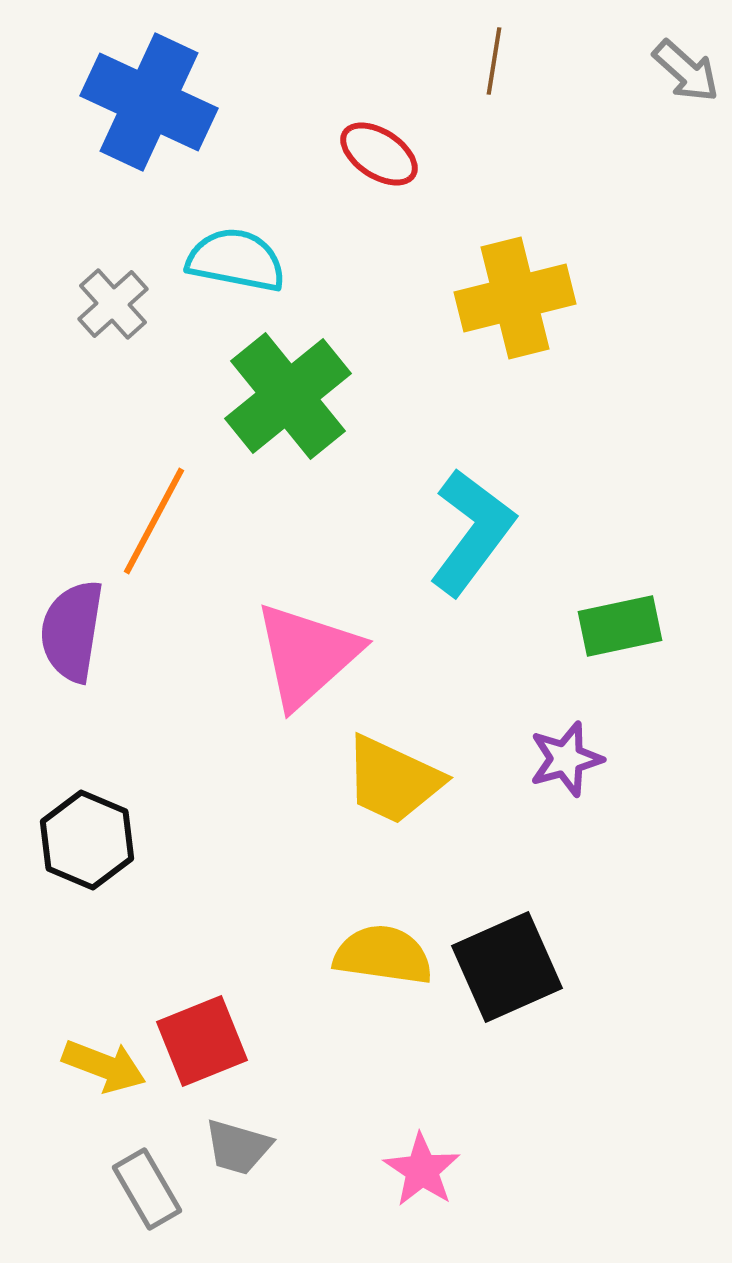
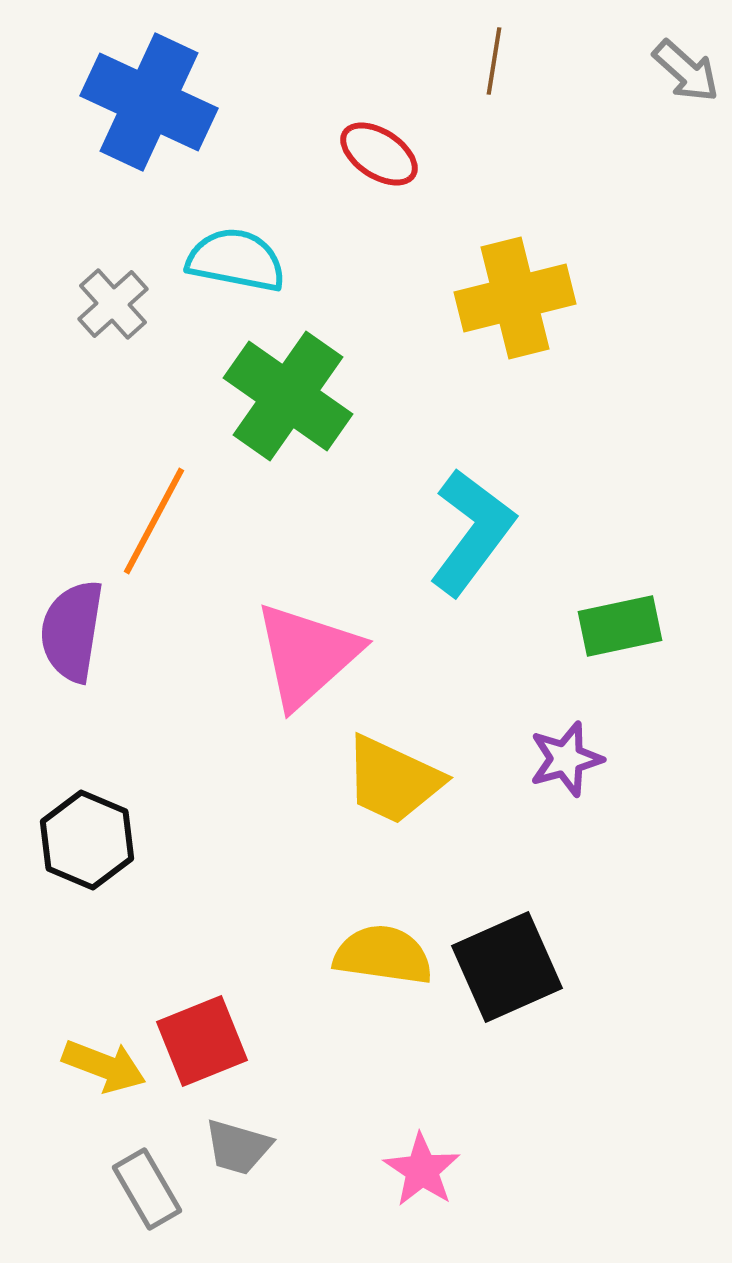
green cross: rotated 16 degrees counterclockwise
